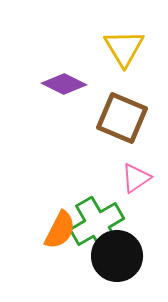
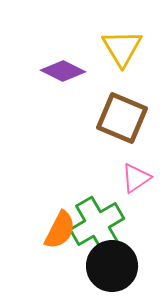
yellow triangle: moved 2 px left
purple diamond: moved 1 px left, 13 px up
black circle: moved 5 px left, 10 px down
